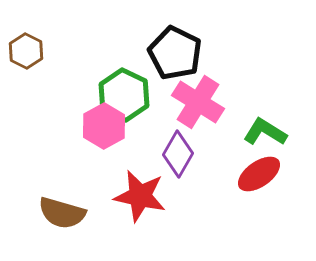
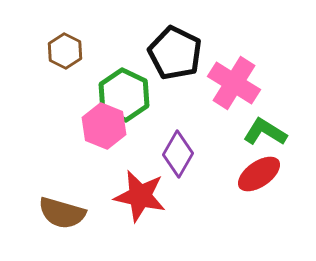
brown hexagon: moved 39 px right
pink cross: moved 36 px right, 19 px up
pink hexagon: rotated 9 degrees counterclockwise
